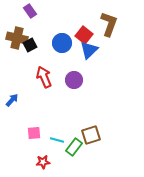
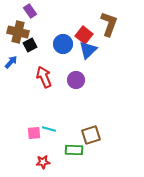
brown cross: moved 1 px right, 6 px up
blue circle: moved 1 px right, 1 px down
blue triangle: moved 1 px left
purple circle: moved 2 px right
blue arrow: moved 1 px left, 38 px up
cyan line: moved 8 px left, 11 px up
green rectangle: moved 3 px down; rotated 54 degrees clockwise
